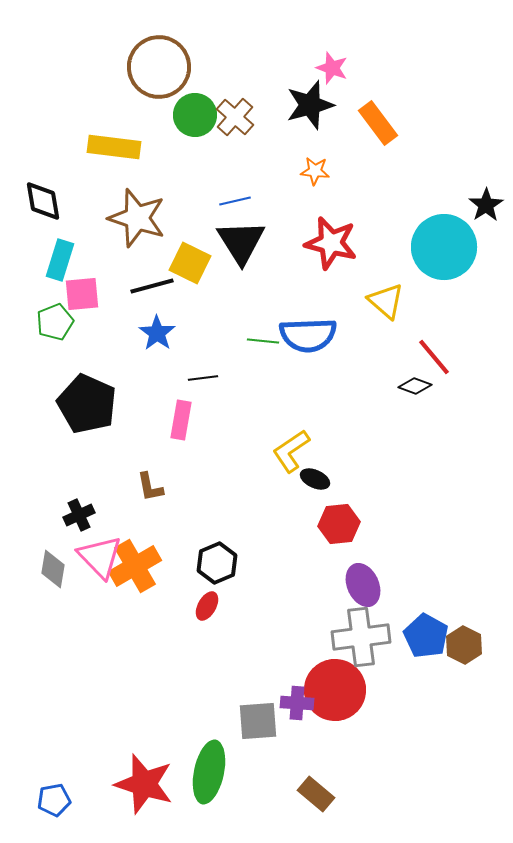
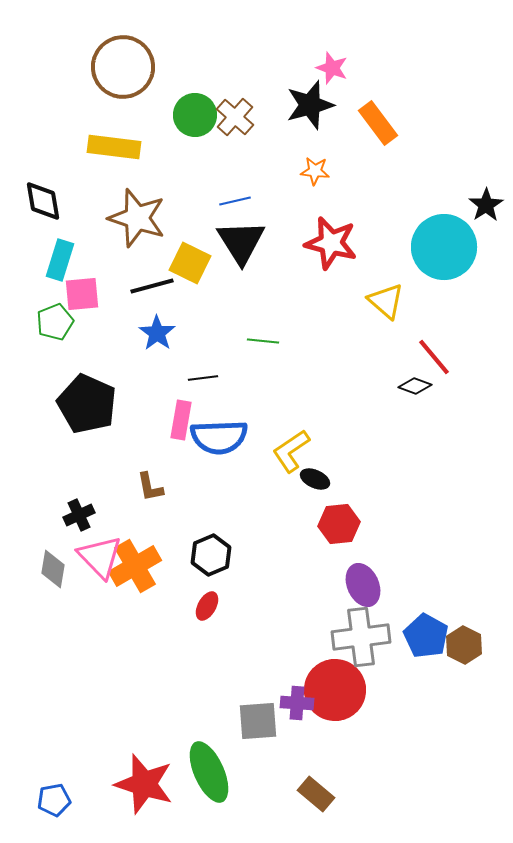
brown circle at (159, 67): moved 36 px left
blue semicircle at (308, 335): moved 89 px left, 102 px down
black hexagon at (217, 563): moved 6 px left, 8 px up
green ellipse at (209, 772): rotated 36 degrees counterclockwise
